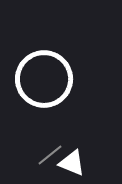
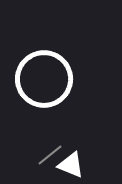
white triangle: moved 1 px left, 2 px down
